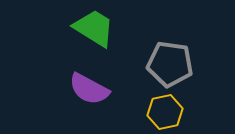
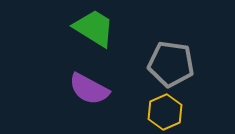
gray pentagon: moved 1 px right
yellow hexagon: rotated 12 degrees counterclockwise
